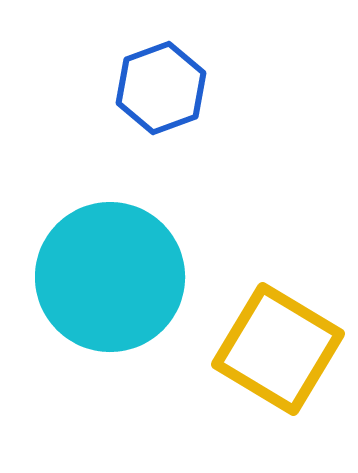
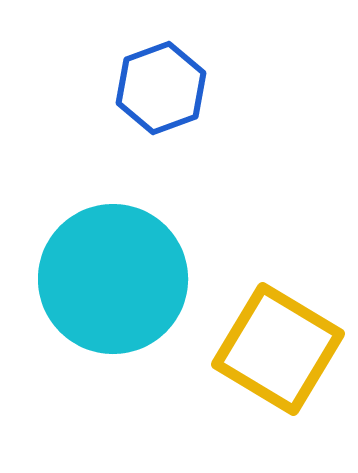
cyan circle: moved 3 px right, 2 px down
